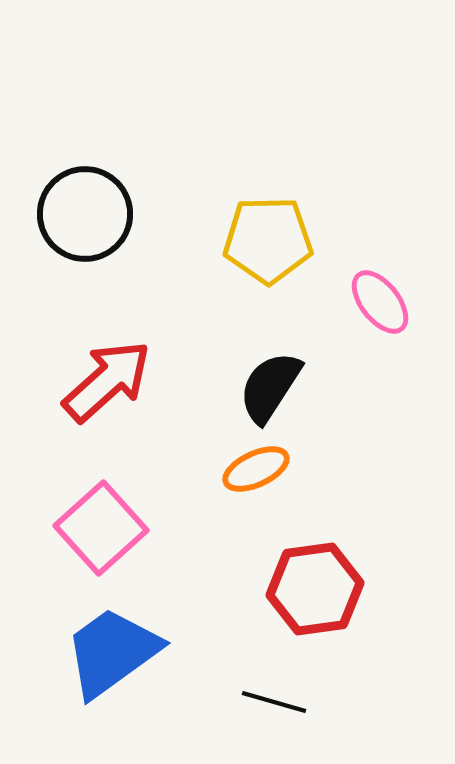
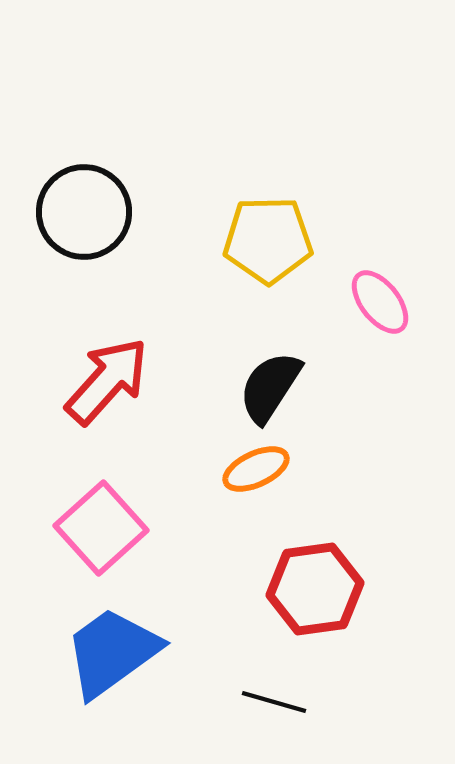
black circle: moved 1 px left, 2 px up
red arrow: rotated 6 degrees counterclockwise
